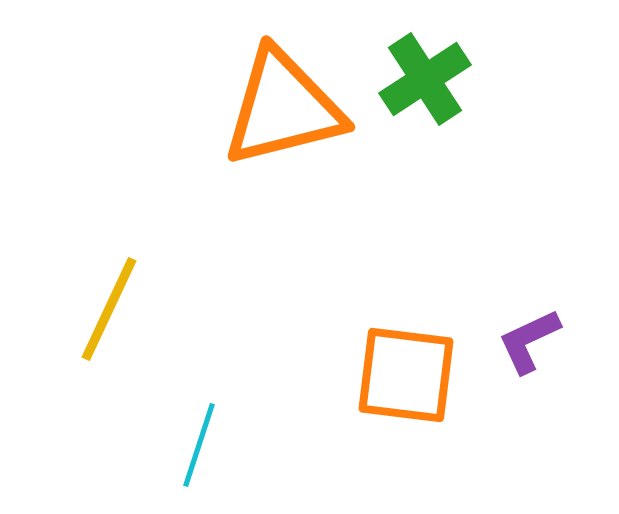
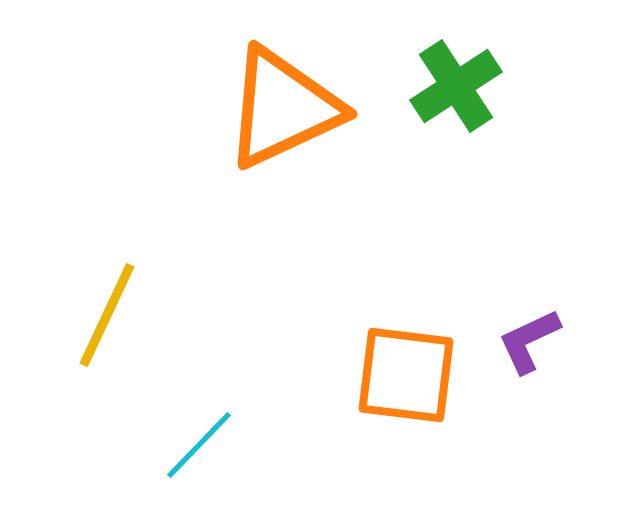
green cross: moved 31 px right, 7 px down
orange triangle: rotated 11 degrees counterclockwise
yellow line: moved 2 px left, 6 px down
cyan line: rotated 26 degrees clockwise
